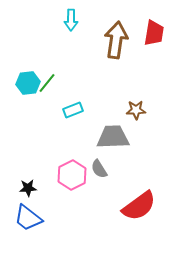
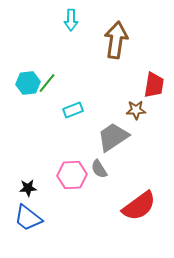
red trapezoid: moved 52 px down
gray trapezoid: rotated 32 degrees counterclockwise
pink hexagon: rotated 24 degrees clockwise
